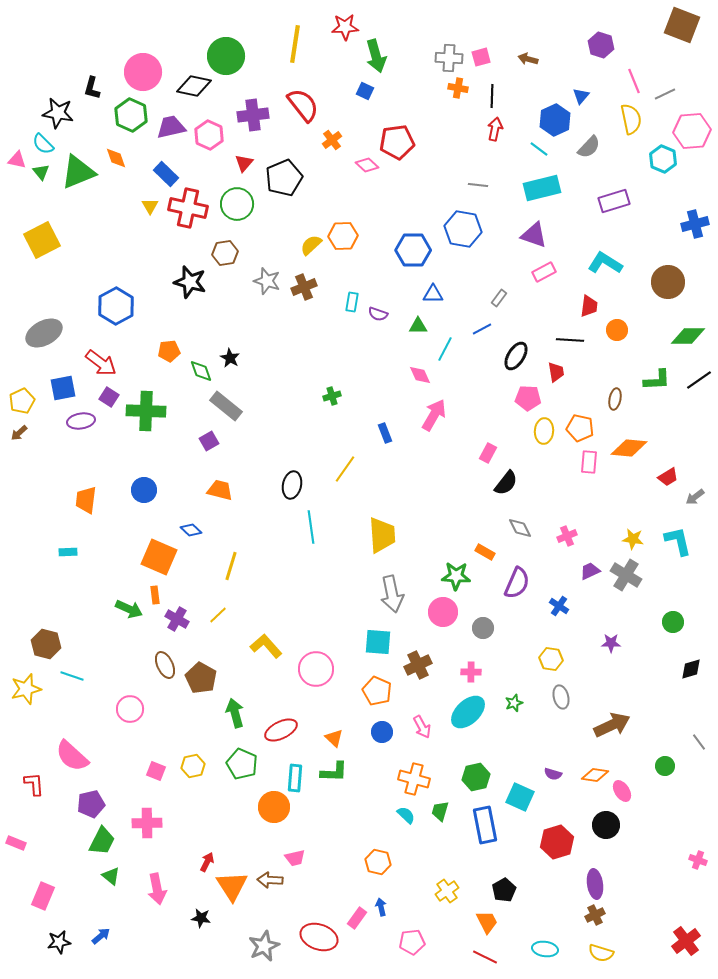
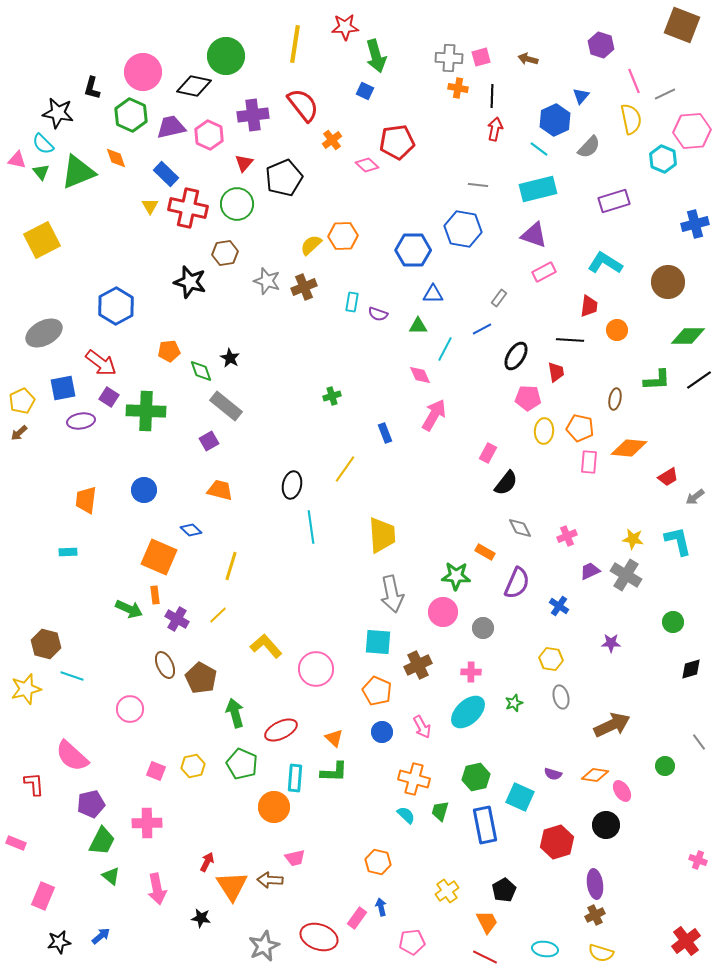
cyan rectangle at (542, 188): moved 4 px left, 1 px down
